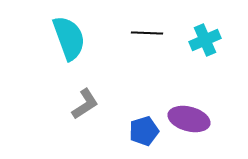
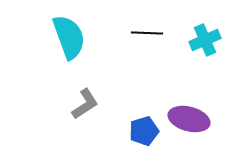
cyan semicircle: moved 1 px up
